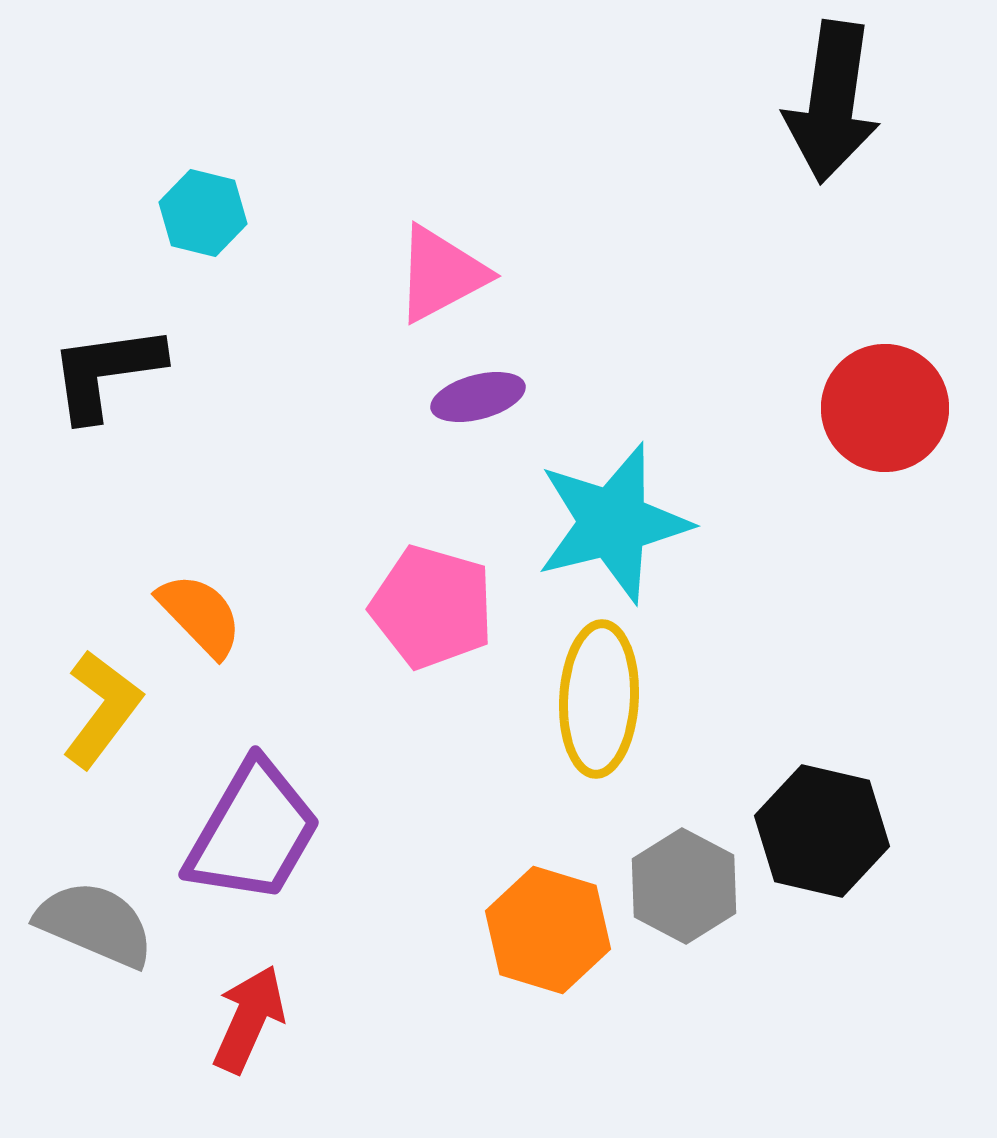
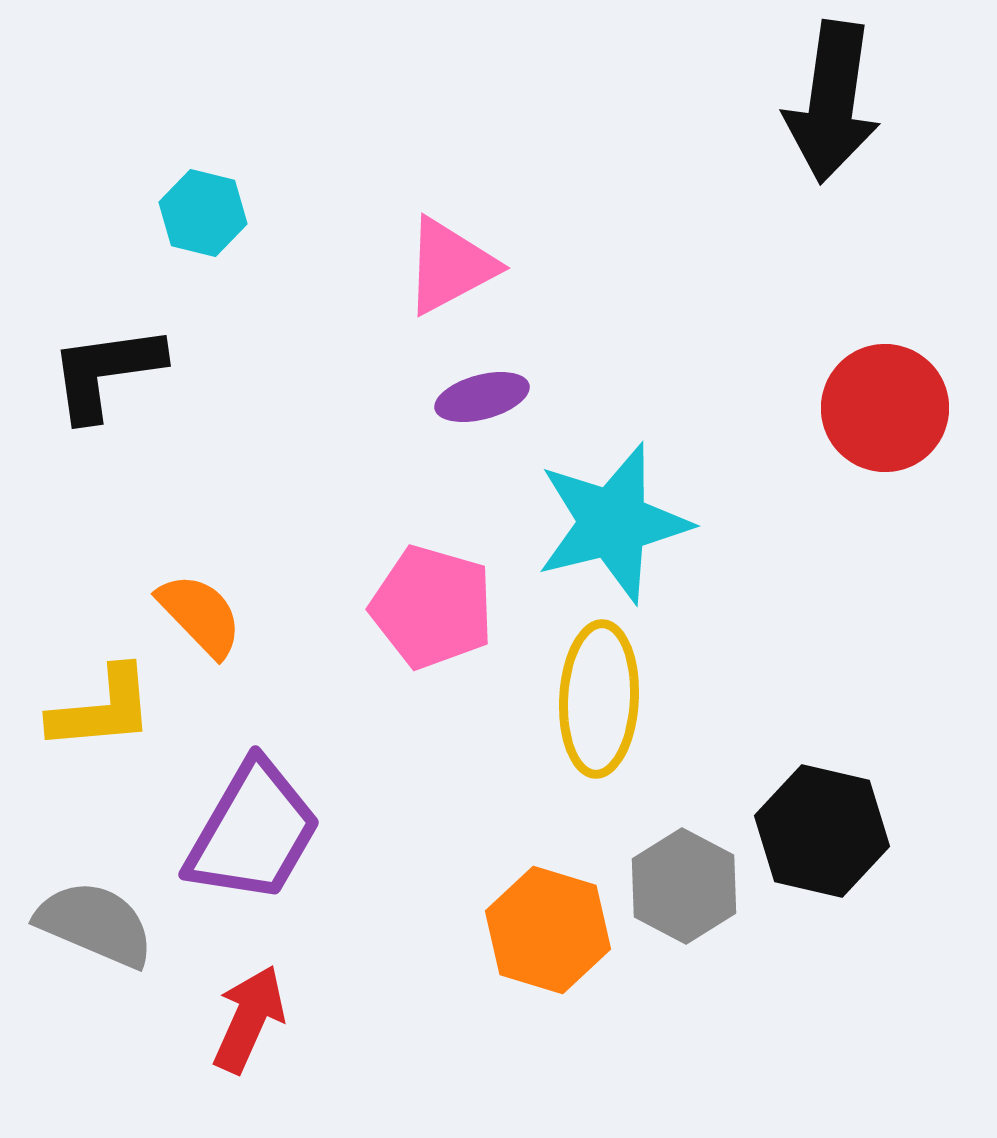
pink triangle: moved 9 px right, 8 px up
purple ellipse: moved 4 px right
yellow L-shape: rotated 48 degrees clockwise
